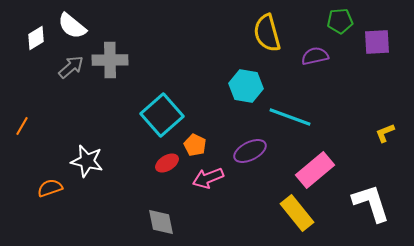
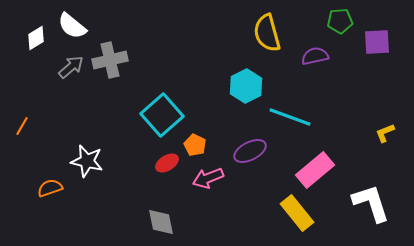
gray cross: rotated 12 degrees counterclockwise
cyan hexagon: rotated 24 degrees clockwise
